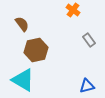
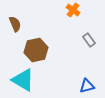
brown semicircle: moved 7 px left; rotated 14 degrees clockwise
